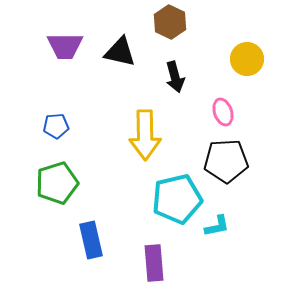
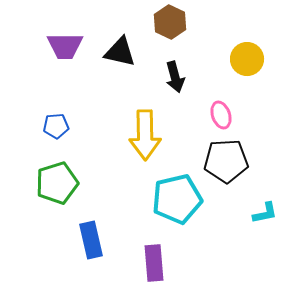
pink ellipse: moved 2 px left, 3 px down
cyan L-shape: moved 48 px right, 13 px up
